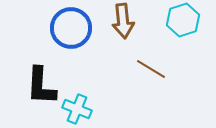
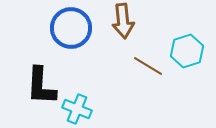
cyan hexagon: moved 4 px right, 31 px down
brown line: moved 3 px left, 3 px up
